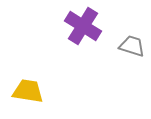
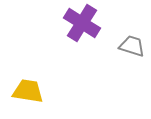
purple cross: moved 1 px left, 3 px up
